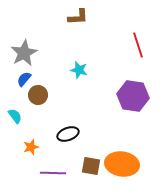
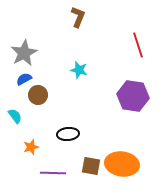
brown L-shape: rotated 65 degrees counterclockwise
blue semicircle: rotated 21 degrees clockwise
black ellipse: rotated 15 degrees clockwise
